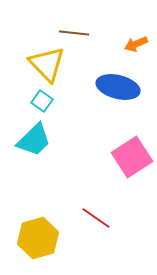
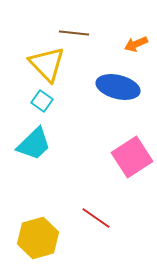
cyan trapezoid: moved 4 px down
